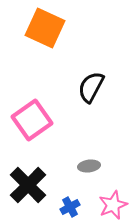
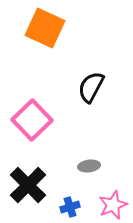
pink square: rotated 9 degrees counterclockwise
blue cross: rotated 12 degrees clockwise
